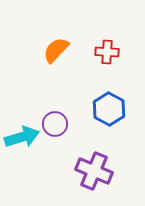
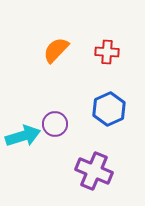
blue hexagon: rotated 8 degrees clockwise
cyan arrow: moved 1 px right, 1 px up
